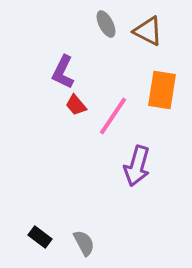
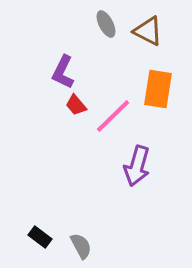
orange rectangle: moved 4 px left, 1 px up
pink line: rotated 12 degrees clockwise
gray semicircle: moved 3 px left, 3 px down
